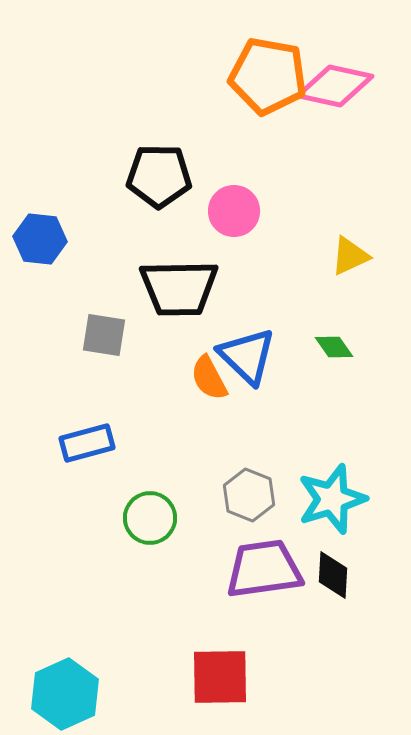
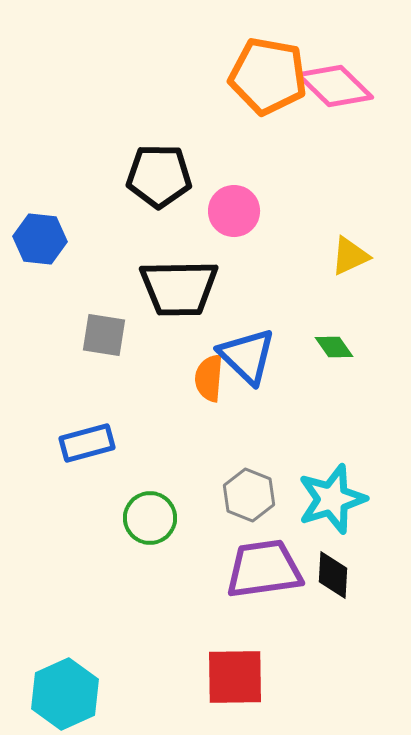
pink diamond: rotated 32 degrees clockwise
orange semicircle: rotated 33 degrees clockwise
red square: moved 15 px right
